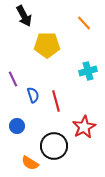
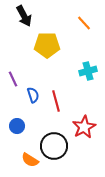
orange semicircle: moved 3 px up
